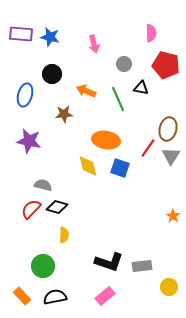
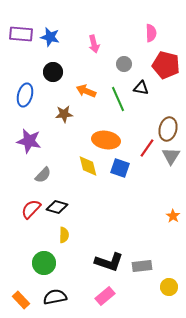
black circle: moved 1 px right, 2 px up
red line: moved 1 px left
gray semicircle: moved 10 px up; rotated 120 degrees clockwise
green circle: moved 1 px right, 3 px up
orange rectangle: moved 1 px left, 4 px down
